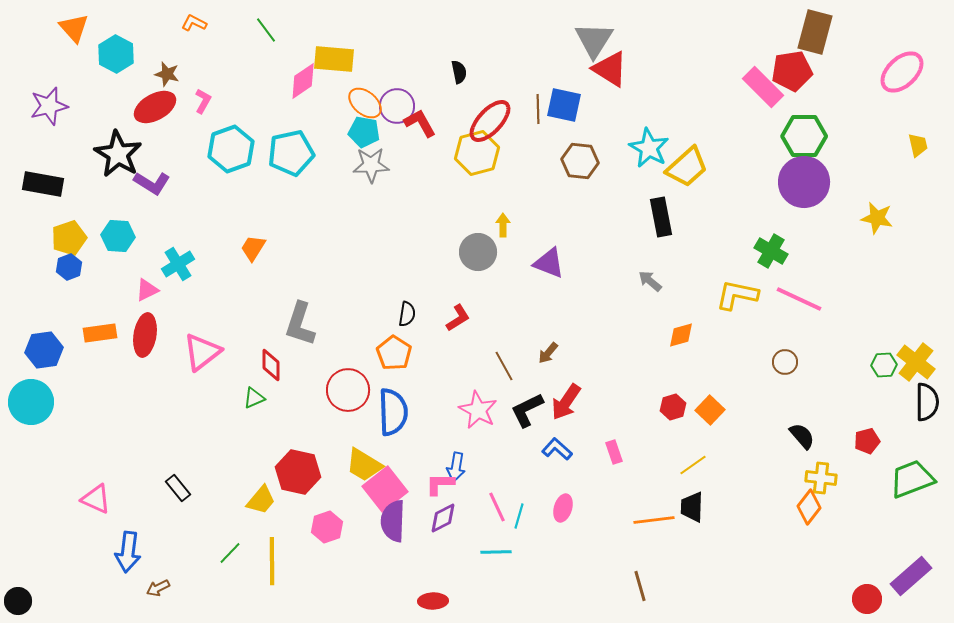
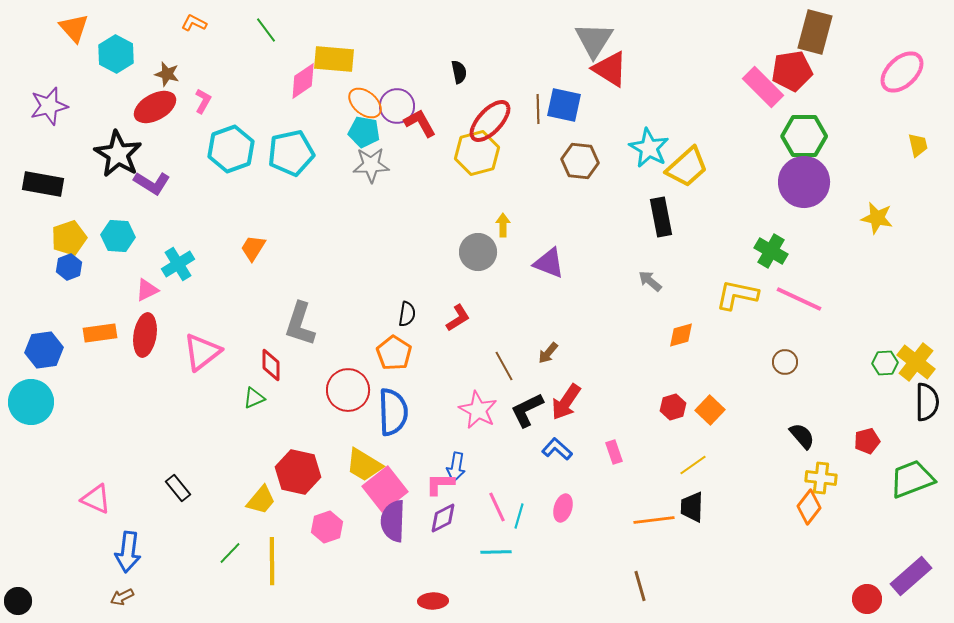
green hexagon at (884, 365): moved 1 px right, 2 px up
brown arrow at (158, 588): moved 36 px left, 9 px down
